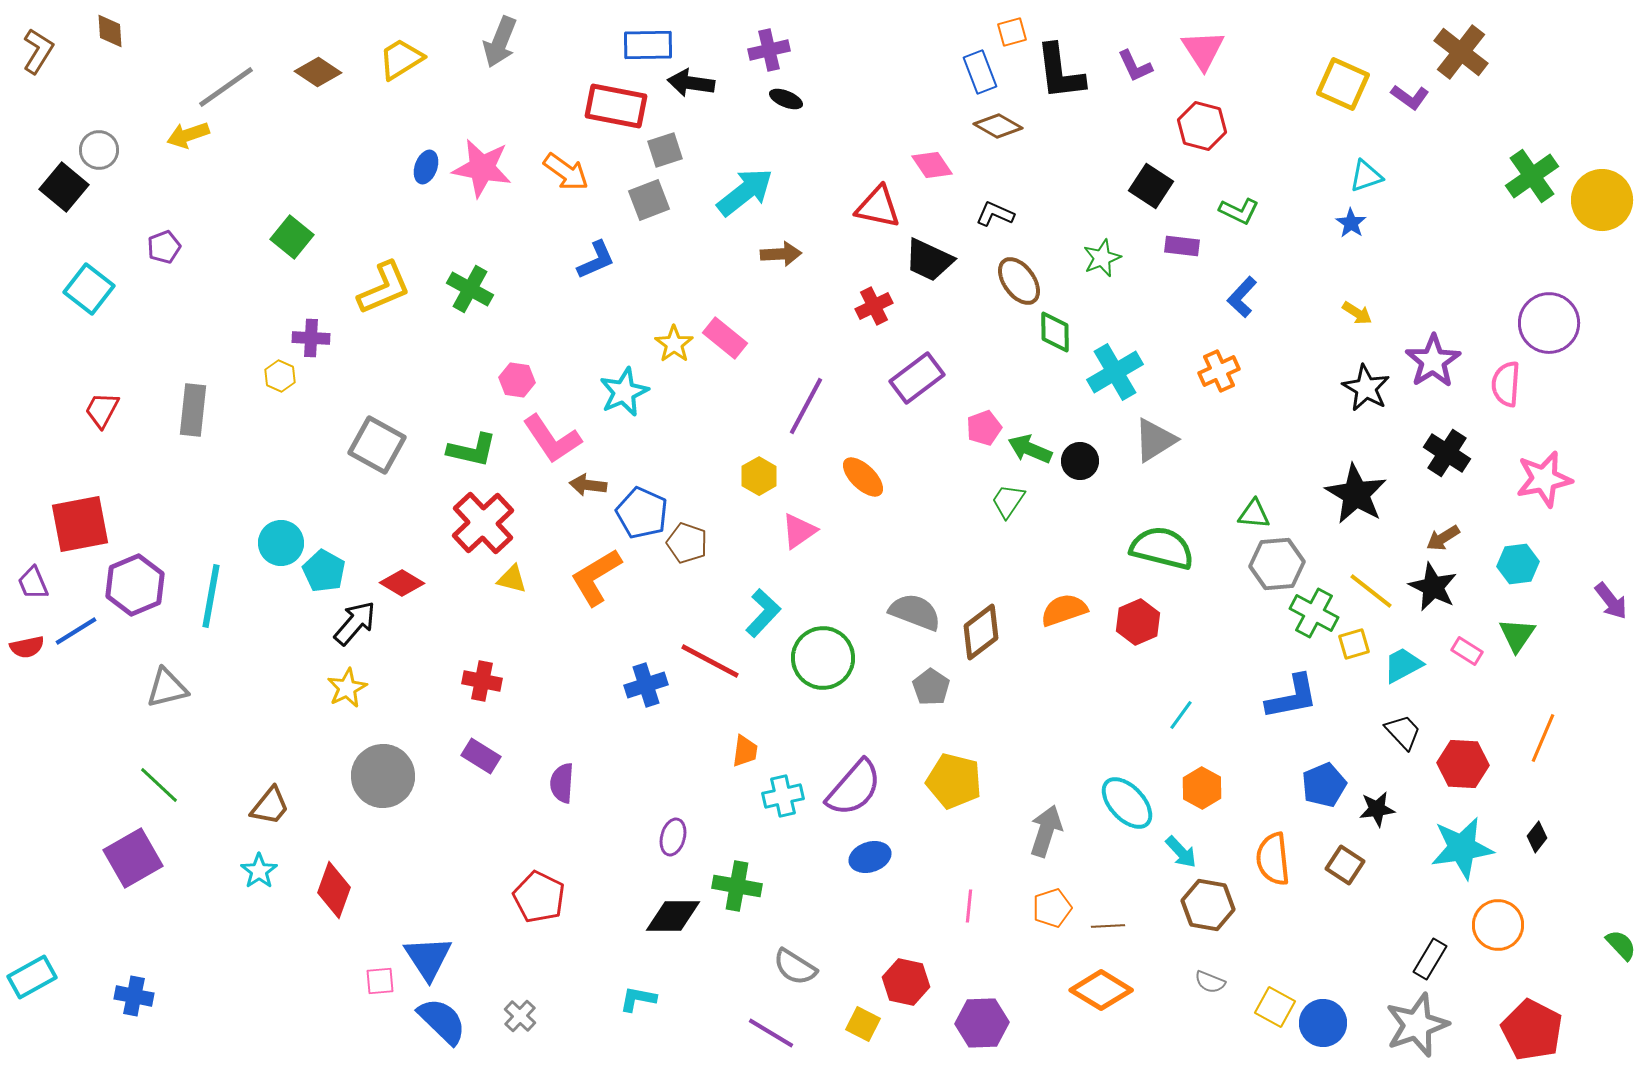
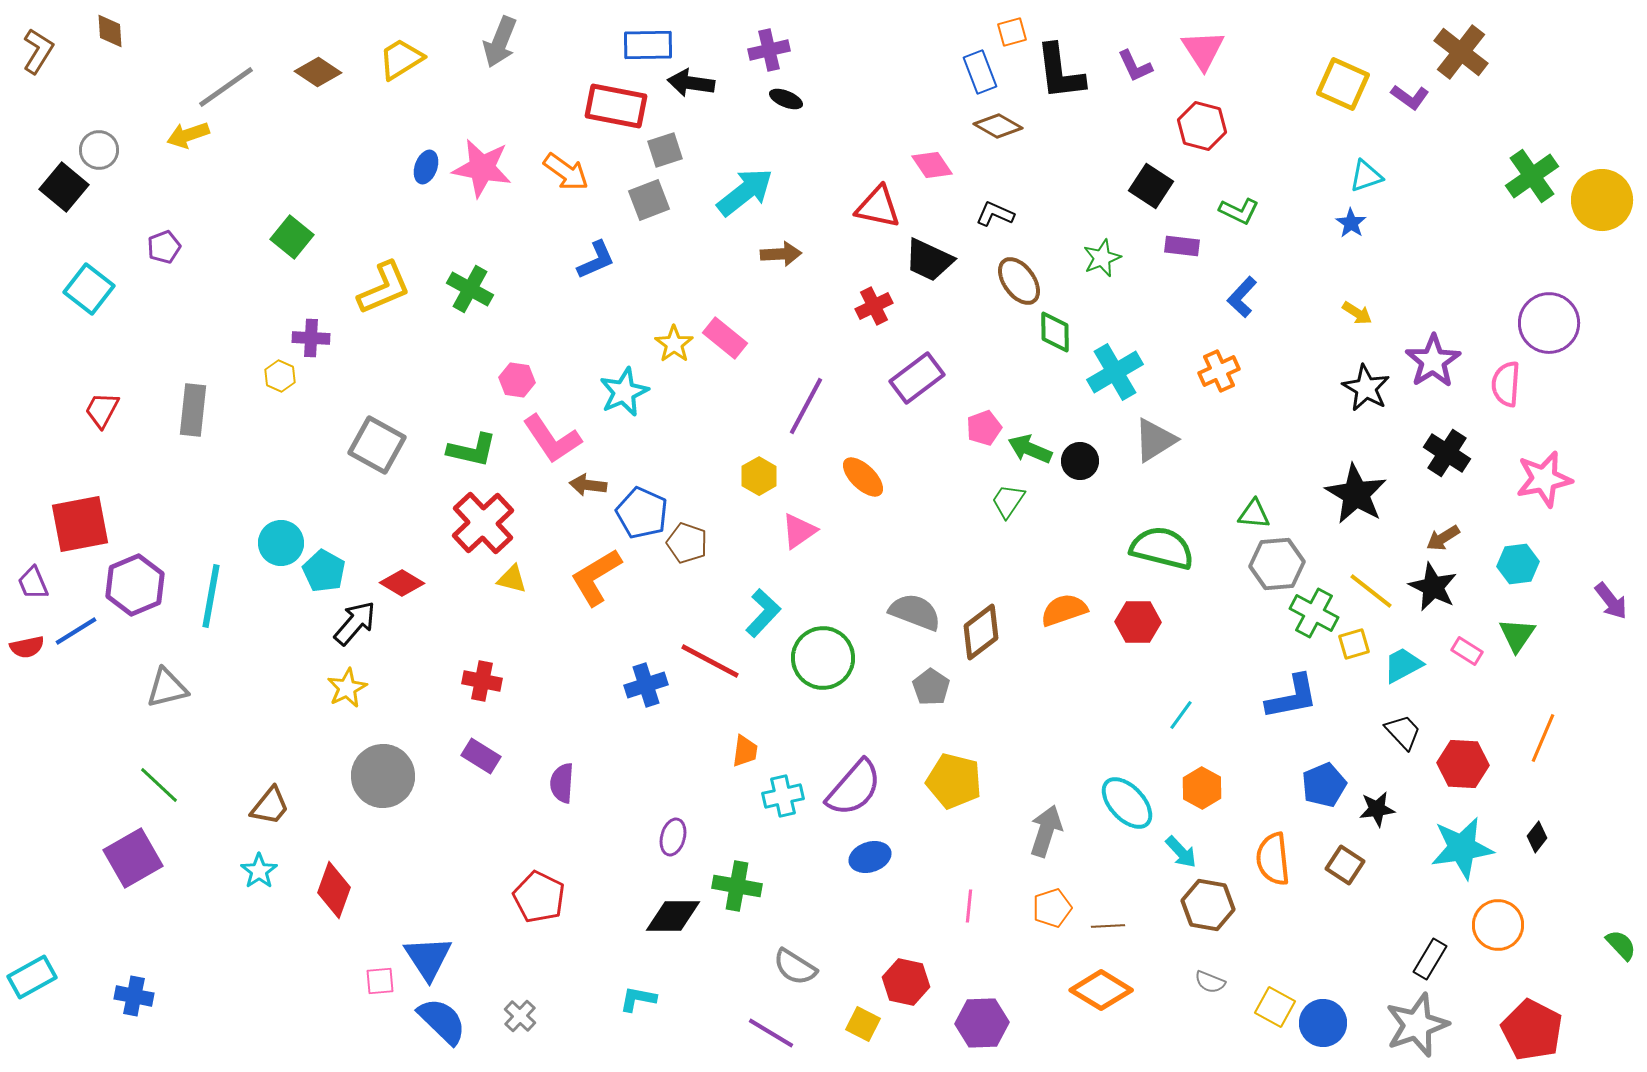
red hexagon at (1138, 622): rotated 24 degrees clockwise
